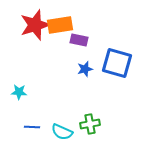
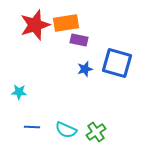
orange rectangle: moved 6 px right, 2 px up
green cross: moved 6 px right, 8 px down; rotated 24 degrees counterclockwise
cyan semicircle: moved 4 px right, 2 px up
